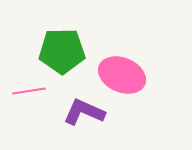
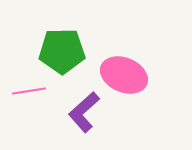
pink ellipse: moved 2 px right
purple L-shape: rotated 66 degrees counterclockwise
